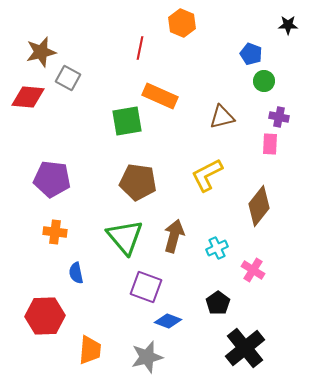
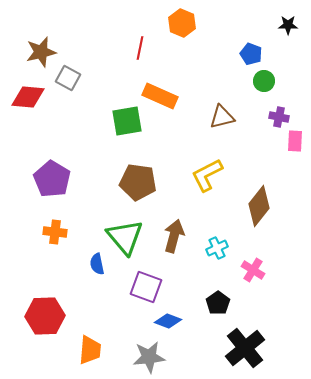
pink rectangle: moved 25 px right, 3 px up
purple pentagon: rotated 24 degrees clockwise
blue semicircle: moved 21 px right, 9 px up
gray star: moved 2 px right; rotated 8 degrees clockwise
